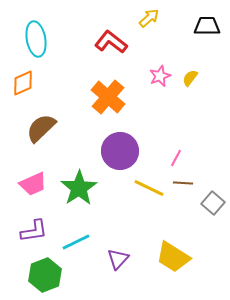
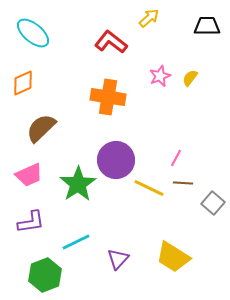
cyan ellipse: moved 3 px left, 6 px up; rotated 40 degrees counterclockwise
orange cross: rotated 32 degrees counterclockwise
purple circle: moved 4 px left, 9 px down
pink trapezoid: moved 4 px left, 9 px up
green star: moved 1 px left, 4 px up
purple L-shape: moved 3 px left, 9 px up
